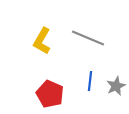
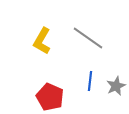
gray line: rotated 12 degrees clockwise
red pentagon: moved 3 px down
